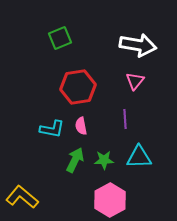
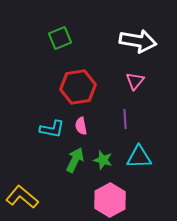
white arrow: moved 4 px up
green star: moved 1 px left; rotated 18 degrees clockwise
